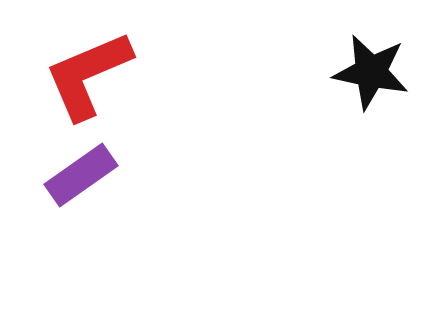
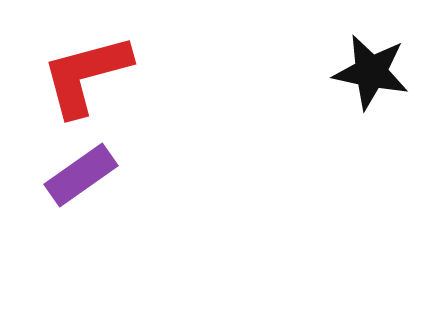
red L-shape: moved 2 px left; rotated 8 degrees clockwise
